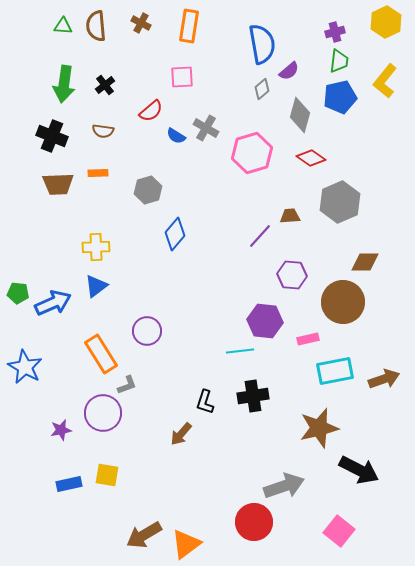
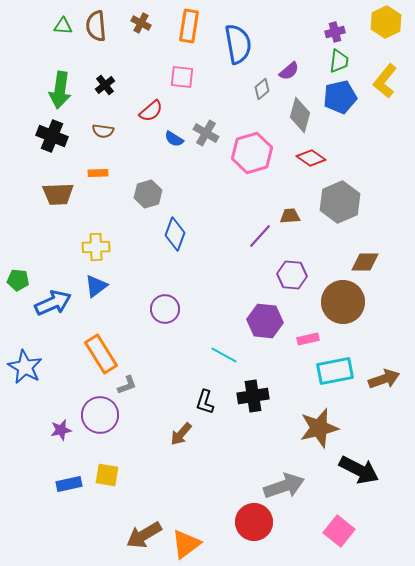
blue semicircle at (262, 44): moved 24 px left
pink square at (182, 77): rotated 10 degrees clockwise
green arrow at (64, 84): moved 4 px left, 6 px down
gray cross at (206, 128): moved 5 px down
blue semicircle at (176, 136): moved 2 px left, 3 px down
brown trapezoid at (58, 184): moved 10 px down
gray hexagon at (148, 190): moved 4 px down
blue diamond at (175, 234): rotated 20 degrees counterclockwise
green pentagon at (18, 293): moved 13 px up
purple circle at (147, 331): moved 18 px right, 22 px up
cyan line at (240, 351): moved 16 px left, 4 px down; rotated 36 degrees clockwise
purple circle at (103, 413): moved 3 px left, 2 px down
